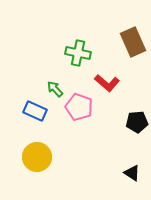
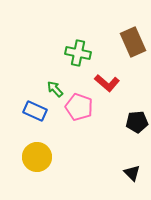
black triangle: rotated 12 degrees clockwise
